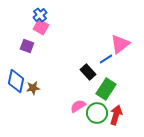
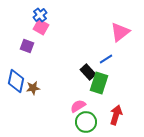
pink triangle: moved 12 px up
green rectangle: moved 7 px left, 6 px up; rotated 15 degrees counterclockwise
green circle: moved 11 px left, 9 px down
